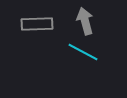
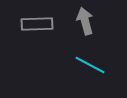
cyan line: moved 7 px right, 13 px down
